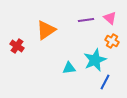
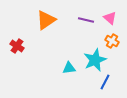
purple line: rotated 21 degrees clockwise
orange triangle: moved 10 px up
